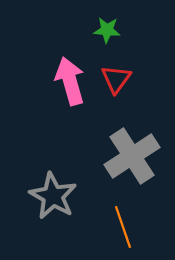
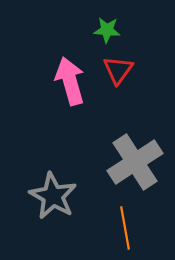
red triangle: moved 2 px right, 9 px up
gray cross: moved 3 px right, 6 px down
orange line: moved 2 px right, 1 px down; rotated 9 degrees clockwise
